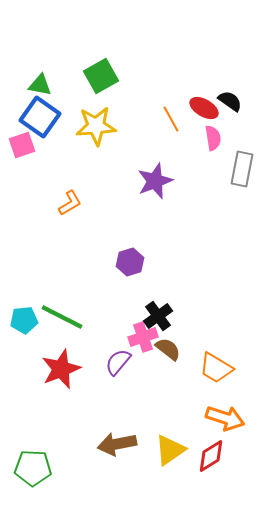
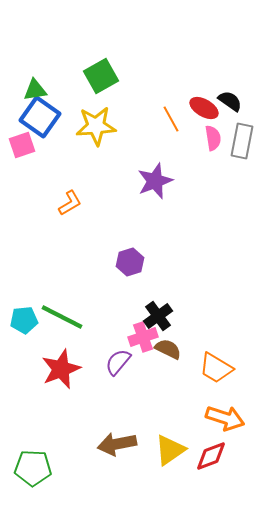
green triangle: moved 5 px left, 5 px down; rotated 20 degrees counterclockwise
gray rectangle: moved 28 px up
brown semicircle: rotated 12 degrees counterclockwise
red diamond: rotated 12 degrees clockwise
